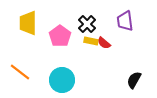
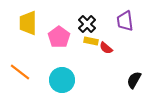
pink pentagon: moved 1 px left, 1 px down
red semicircle: moved 2 px right, 5 px down
